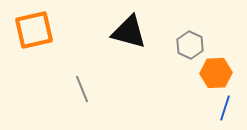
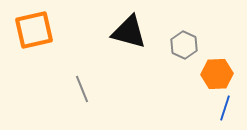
gray hexagon: moved 6 px left
orange hexagon: moved 1 px right, 1 px down
